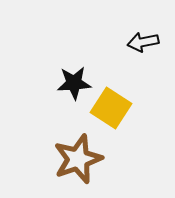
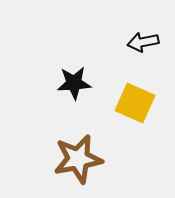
yellow square: moved 24 px right, 5 px up; rotated 9 degrees counterclockwise
brown star: rotated 9 degrees clockwise
